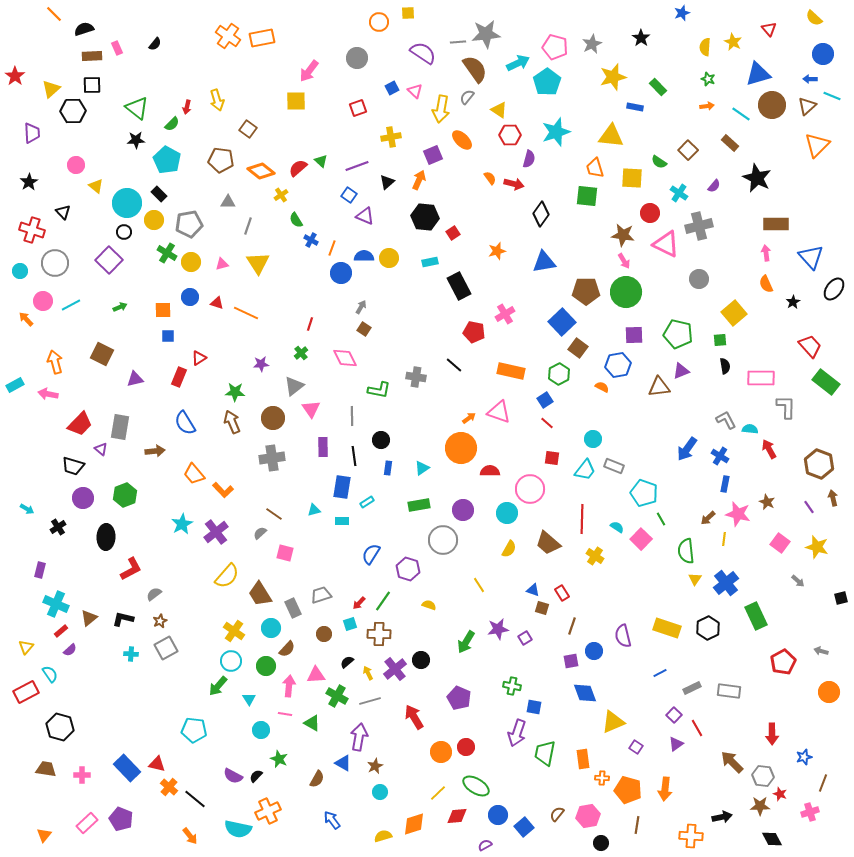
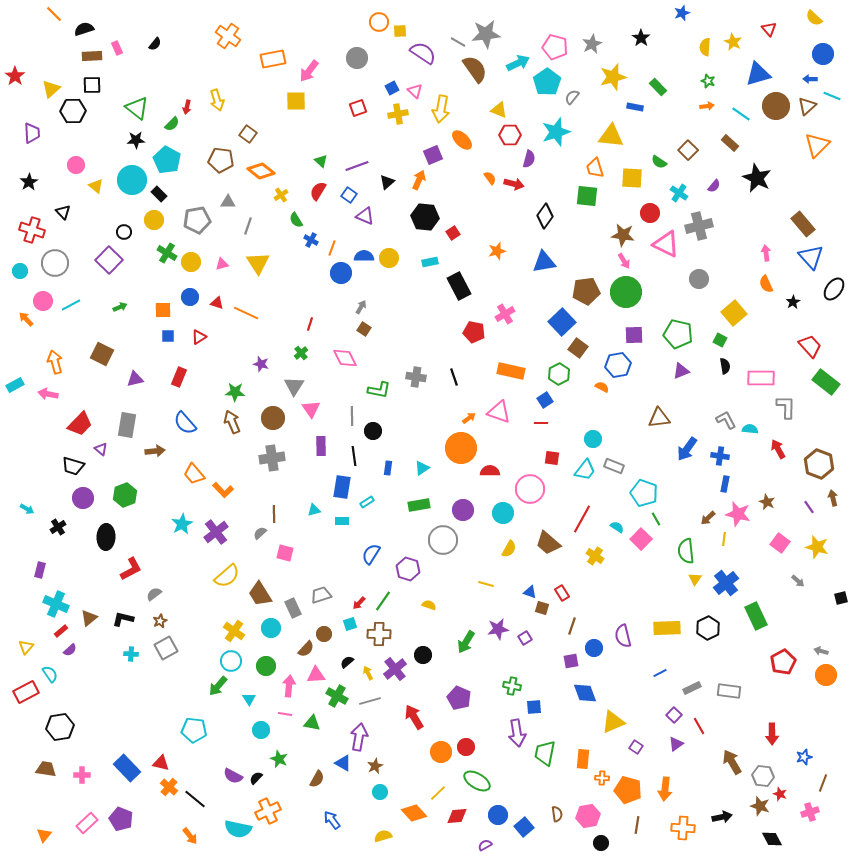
yellow square at (408, 13): moved 8 px left, 18 px down
orange rectangle at (262, 38): moved 11 px right, 21 px down
gray line at (458, 42): rotated 35 degrees clockwise
green star at (708, 79): moved 2 px down
gray semicircle at (467, 97): moved 105 px right
brown circle at (772, 105): moved 4 px right, 1 px down
yellow triangle at (499, 110): rotated 12 degrees counterclockwise
brown square at (248, 129): moved 5 px down
yellow cross at (391, 137): moved 7 px right, 23 px up
red semicircle at (298, 168): moved 20 px right, 23 px down; rotated 18 degrees counterclockwise
cyan circle at (127, 203): moved 5 px right, 23 px up
black diamond at (541, 214): moved 4 px right, 2 px down
gray pentagon at (189, 224): moved 8 px right, 4 px up
brown rectangle at (776, 224): moved 27 px right; rotated 50 degrees clockwise
brown pentagon at (586, 291): rotated 8 degrees counterclockwise
green square at (720, 340): rotated 32 degrees clockwise
red triangle at (199, 358): moved 21 px up
purple star at (261, 364): rotated 21 degrees clockwise
black line at (454, 365): moved 12 px down; rotated 30 degrees clockwise
gray triangle at (294, 386): rotated 20 degrees counterclockwise
brown triangle at (659, 387): moved 31 px down
blue semicircle at (185, 423): rotated 10 degrees counterclockwise
red line at (547, 423): moved 6 px left; rotated 40 degrees counterclockwise
gray rectangle at (120, 427): moved 7 px right, 2 px up
black circle at (381, 440): moved 8 px left, 9 px up
purple rectangle at (323, 447): moved 2 px left, 1 px up
red arrow at (769, 449): moved 9 px right
blue cross at (720, 456): rotated 24 degrees counterclockwise
cyan circle at (507, 513): moved 4 px left
brown line at (274, 514): rotated 54 degrees clockwise
red line at (582, 519): rotated 28 degrees clockwise
green line at (661, 519): moved 5 px left
yellow semicircle at (227, 576): rotated 8 degrees clockwise
yellow line at (479, 585): moved 7 px right, 1 px up; rotated 42 degrees counterclockwise
blue triangle at (533, 590): moved 3 px left, 2 px down
yellow rectangle at (667, 628): rotated 20 degrees counterclockwise
brown semicircle at (287, 649): moved 19 px right
blue circle at (594, 651): moved 3 px up
black circle at (421, 660): moved 2 px right, 5 px up
orange circle at (829, 692): moved 3 px left, 17 px up
blue square at (534, 707): rotated 14 degrees counterclockwise
green triangle at (312, 723): rotated 18 degrees counterclockwise
black hexagon at (60, 727): rotated 24 degrees counterclockwise
red line at (697, 728): moved 2 px right, 2 px up
purple arrow at (517, 733): rotated 28 degrees counterclockwise
orange rectangle at (583, 759): rotated 12 degrees clockwise
brown arrow at (732, 762): rotated 15 degrees clockwise
red triangle at (157, 764): moved 4 px right, 1 px up
black semicircle at (256, 776): moved 2 px down
green ellipse at (476, 786): moved 1 px right, 5 px up
brown star at (760, 806): rotated 18 degrees clockwise
brown semicircle at (557, 814): rotated 133 degrees clockwise
orange diamond at (414, 824): moved 11 px up; rotated 65 degrees clockwise
orange cross at (691, 836): moved 8 px left, 8 px up
